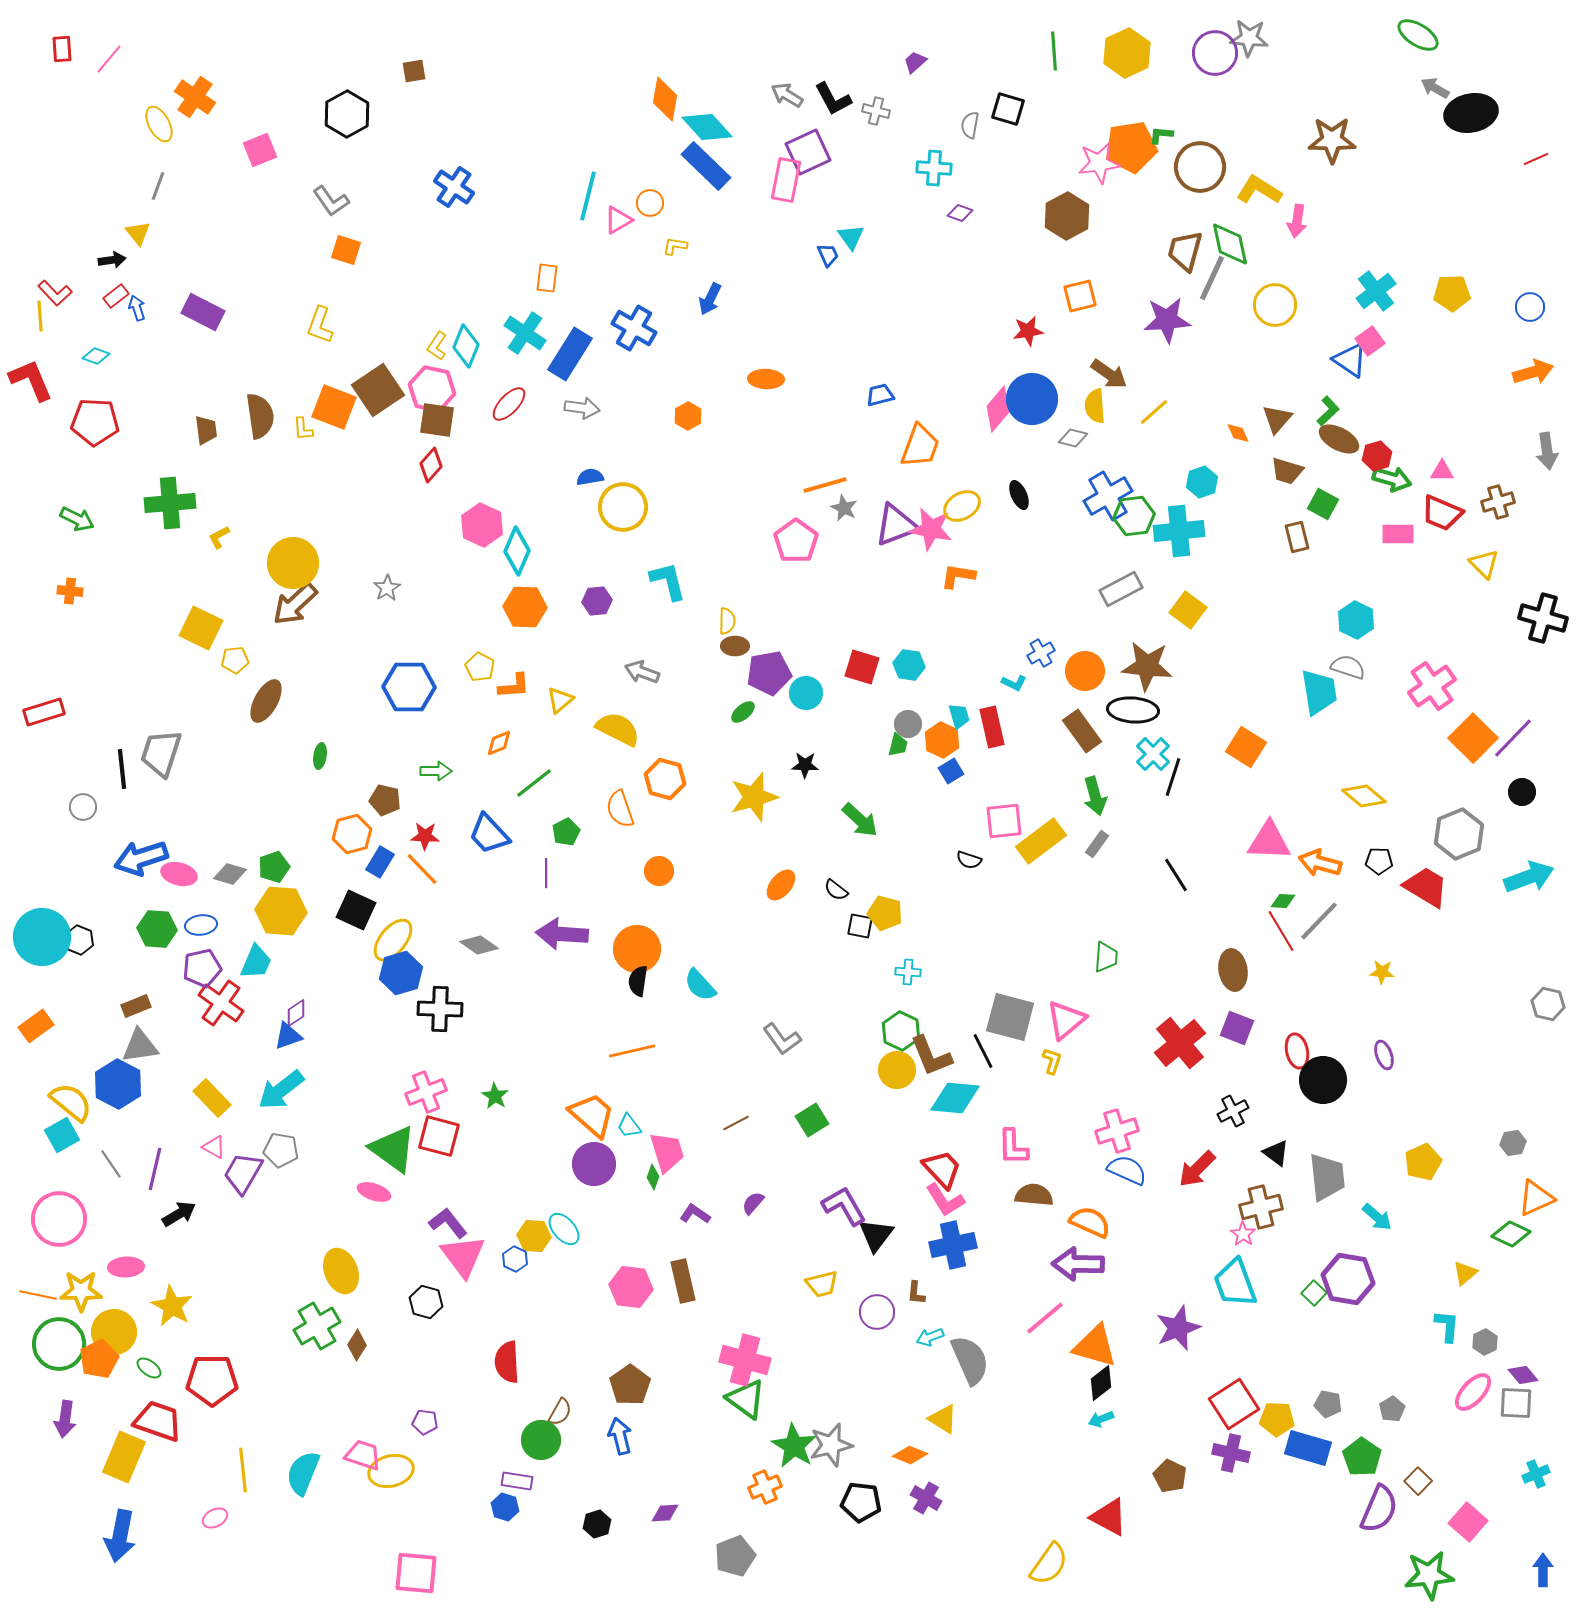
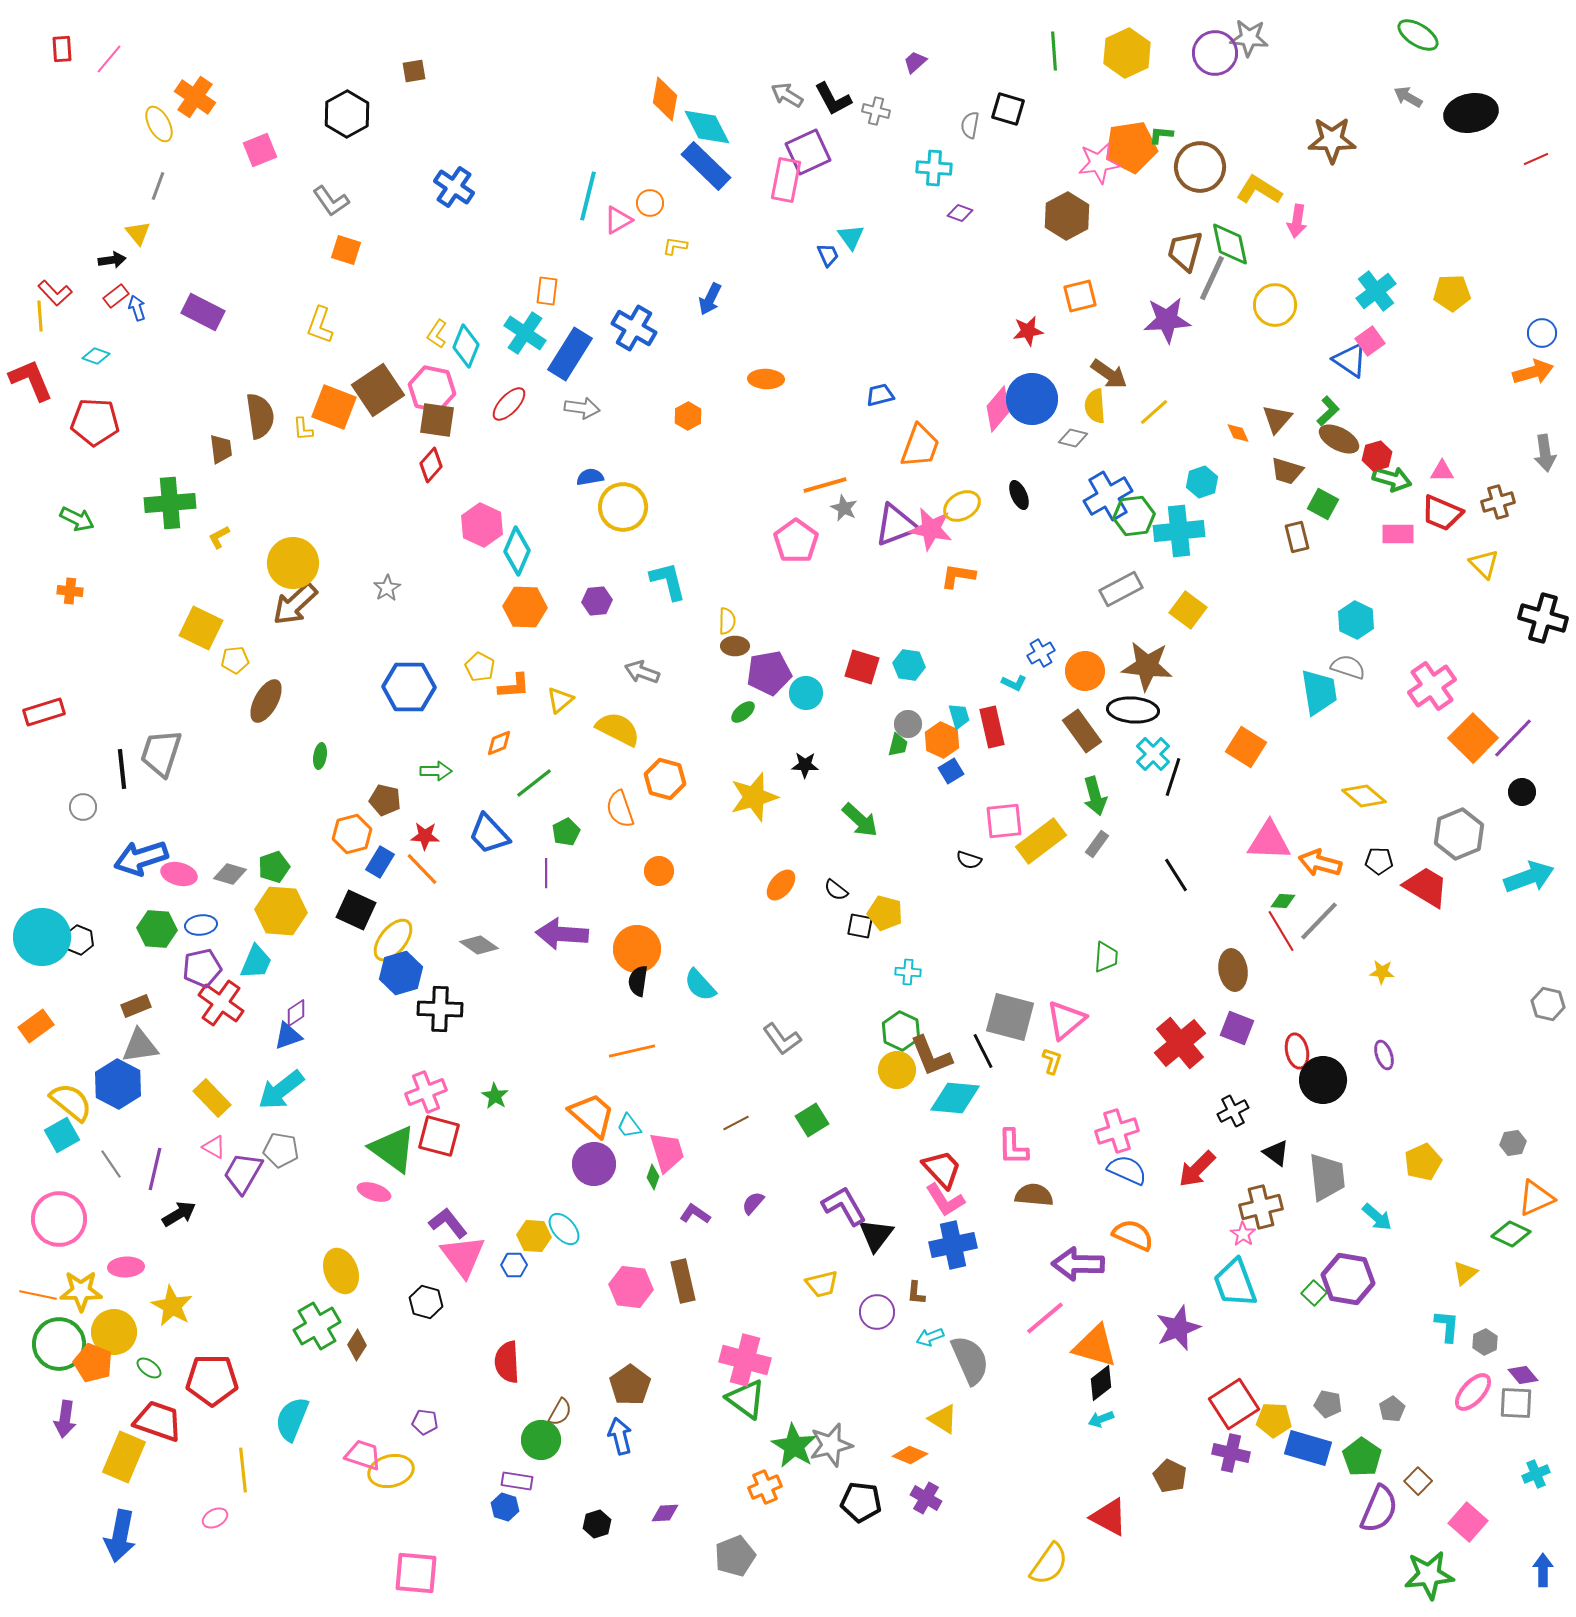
gray arrow at (1435, 88): moved 27 px left, 9 px down
cyan diamond at (707, 127): rotated 15 degrees clockwise
orange rectangle at (547, 278): moved 13 px down
blue circle at (1530, 307): moved 12 px right, 26 px down
yellow L-shape at (437, 346): moved 12 px up
brown trapezoid at (206, 430): moved 15 px right, 19 px down
gray arrow at (1547, 451): moved 2 px left, 2 px down
orange semicircle at (1090, 1222): moved 43 px right, 13 px down
blue hexagon at (515, 1259): moved 1 px left, 6 px down; rotated 25 degrees counterclockwise
orange pentagon at (99, 1359): moved 6 px left, 4 px down; rotated 24 degrees counterclockwise
yellow pentagon at (1277, 1419): moved 3 px left, 1 px down
cyan semicircle at (303, 1473): moved 11 px left, 54 px up
